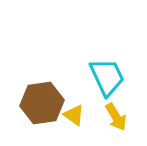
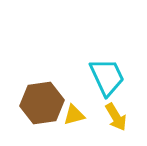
yellow triangle: rotated 50 degrees counterclockwise
